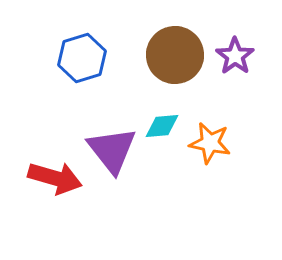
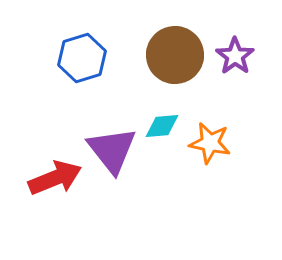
red arrow: rotated 38 degrees counterclockwise
